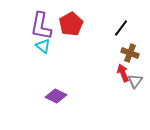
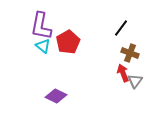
red pentagon: moved 3 px left, 18 px down
